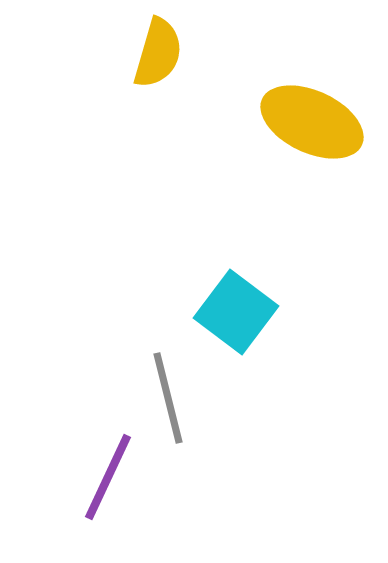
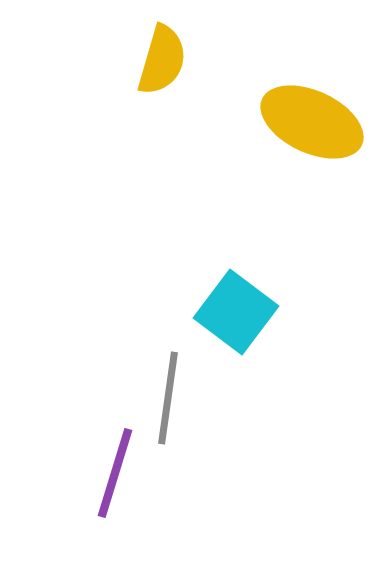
yellow semicircle: moved 4 px right, 7 px down
gray line: rotated 22 degrees clockwise
purple line: moved 7 px right, 4 px up; rotated 8 degrees counterclockwise
